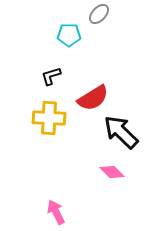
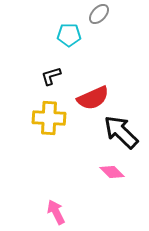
red semicircle: rotated 8 degrees clockwise
